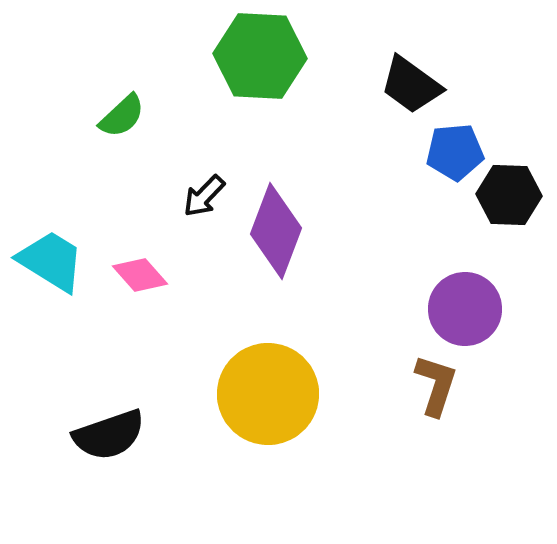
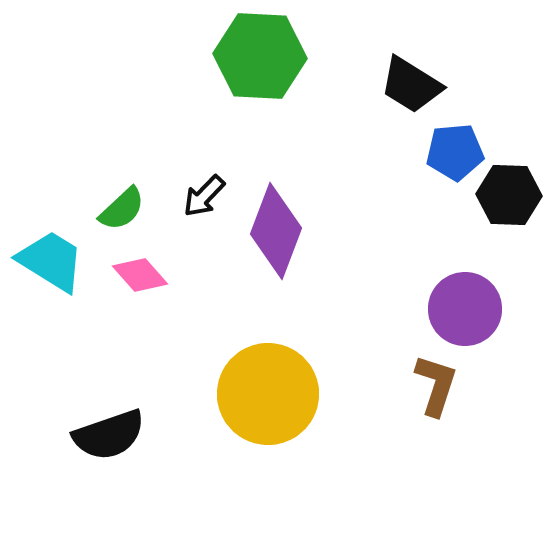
black trapezoid: rotated 4 degrees counterclockwise
green semicircle: moved 93 px down
